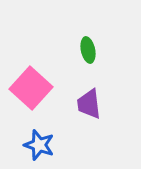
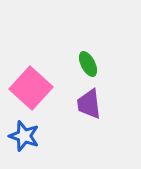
green ellipse: moved 14 px down; rotated 15 degrees counterclockwise
blue star: moved 15 px left, 9 px up
